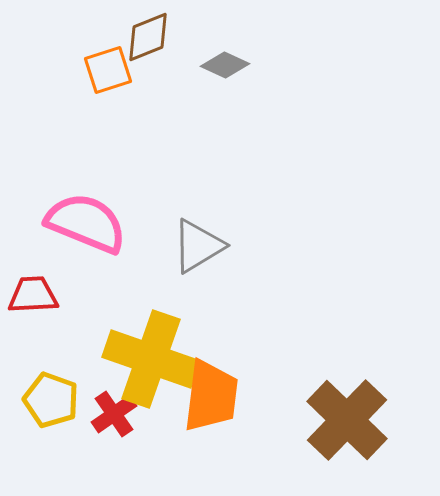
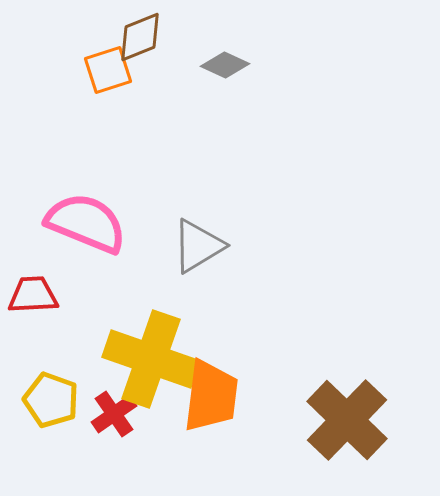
brown diamond: moved 8 px left
